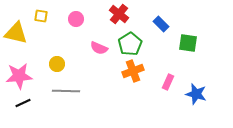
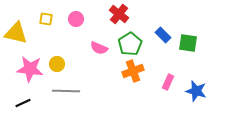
yellow square: moved 5 px right, 3 px down
blue rectangle: moved 2 px right, 11 px down
pink star: moved 11 px right, 7 px up; rotated 12 degrees clockwise
blue star: moved 3 px up
